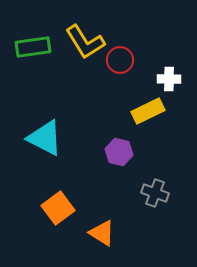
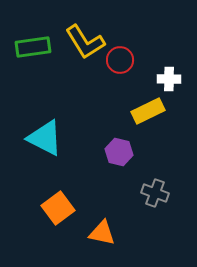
orange triangle: rotated 20 degrees counterclockwise
